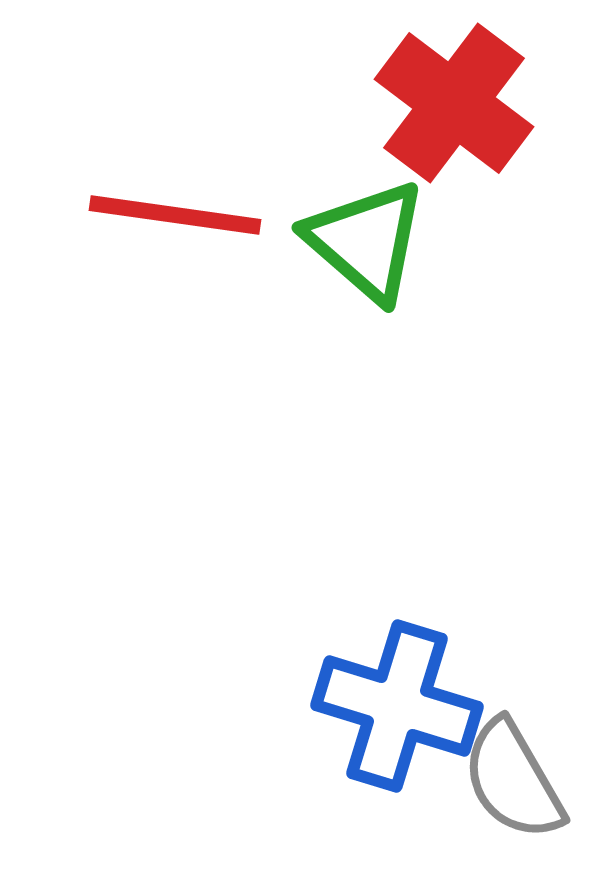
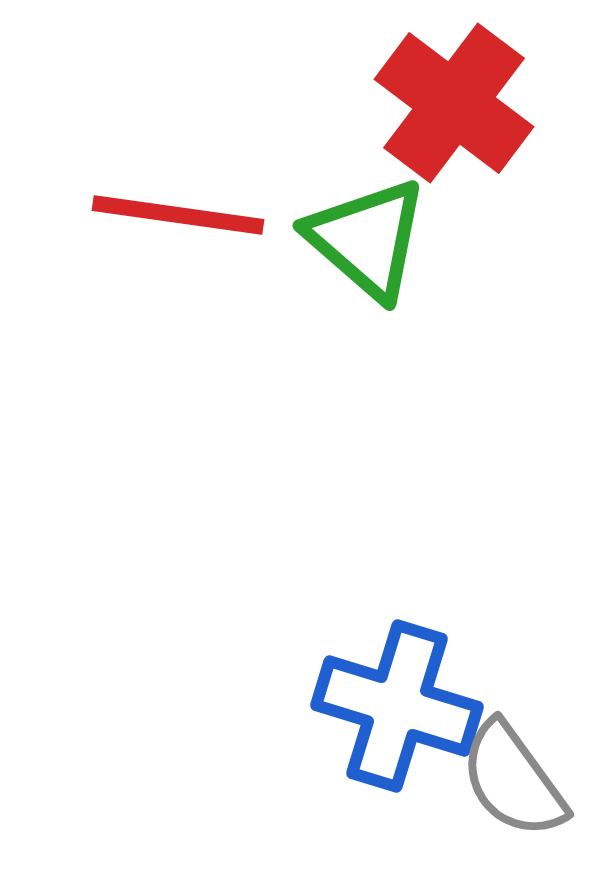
red line: moved 3 px right
green triangle: moved 1 px right, 2 px up
gray semicircle: rotated 6 degrees counterclockwise
